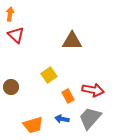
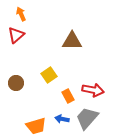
orange arrow: moved 11 px right; rotated 32 degrees counterclockwise
red triangle: rotated 36 degrees clockwise
brown circle: moved 5 px right, 4 px up
gray trapezoid: moved 3 px left
orange trapezoid: moved 3 px right, 1 px down
